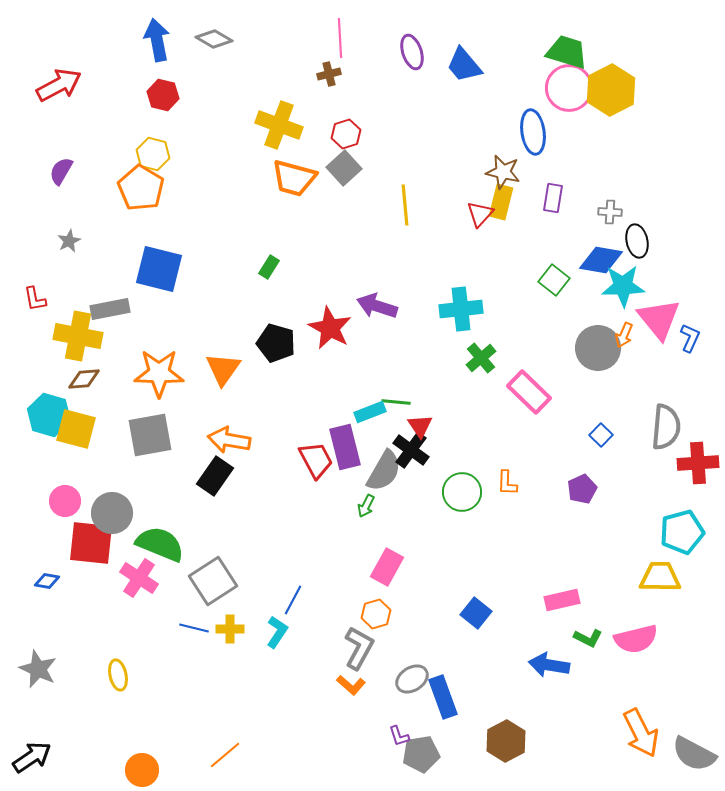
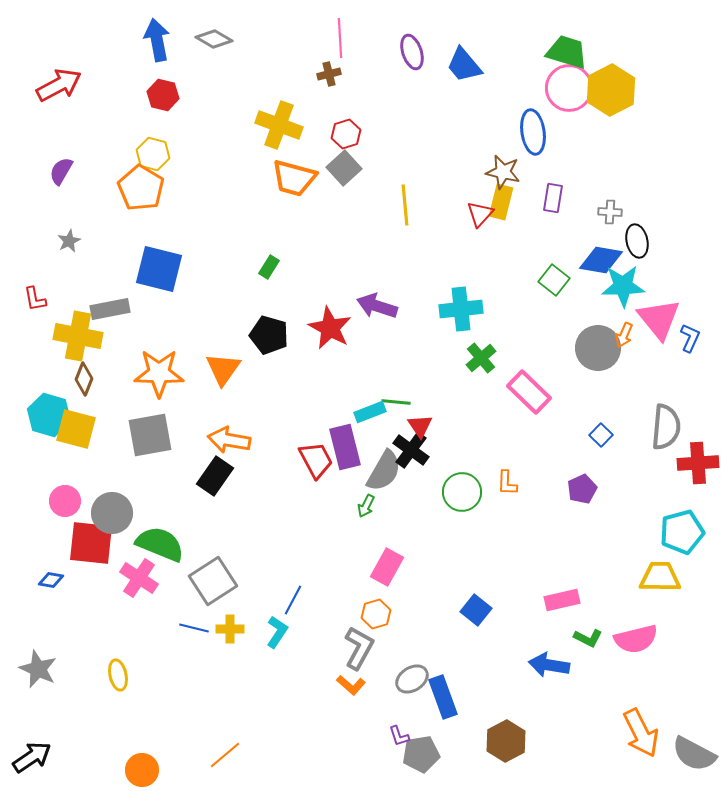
black pentagon at (276, 343): moved 7 px left, 8 px up
brown diamond at (84, 379): rotated 64 degrees counterclockwise
blue diamond at (47, 581): moved 4 px right, 1 px up
blue square at (476, 613): moved 3 px up
